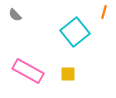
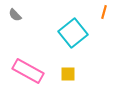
cyan square: moved 2 px left, 1 px down
